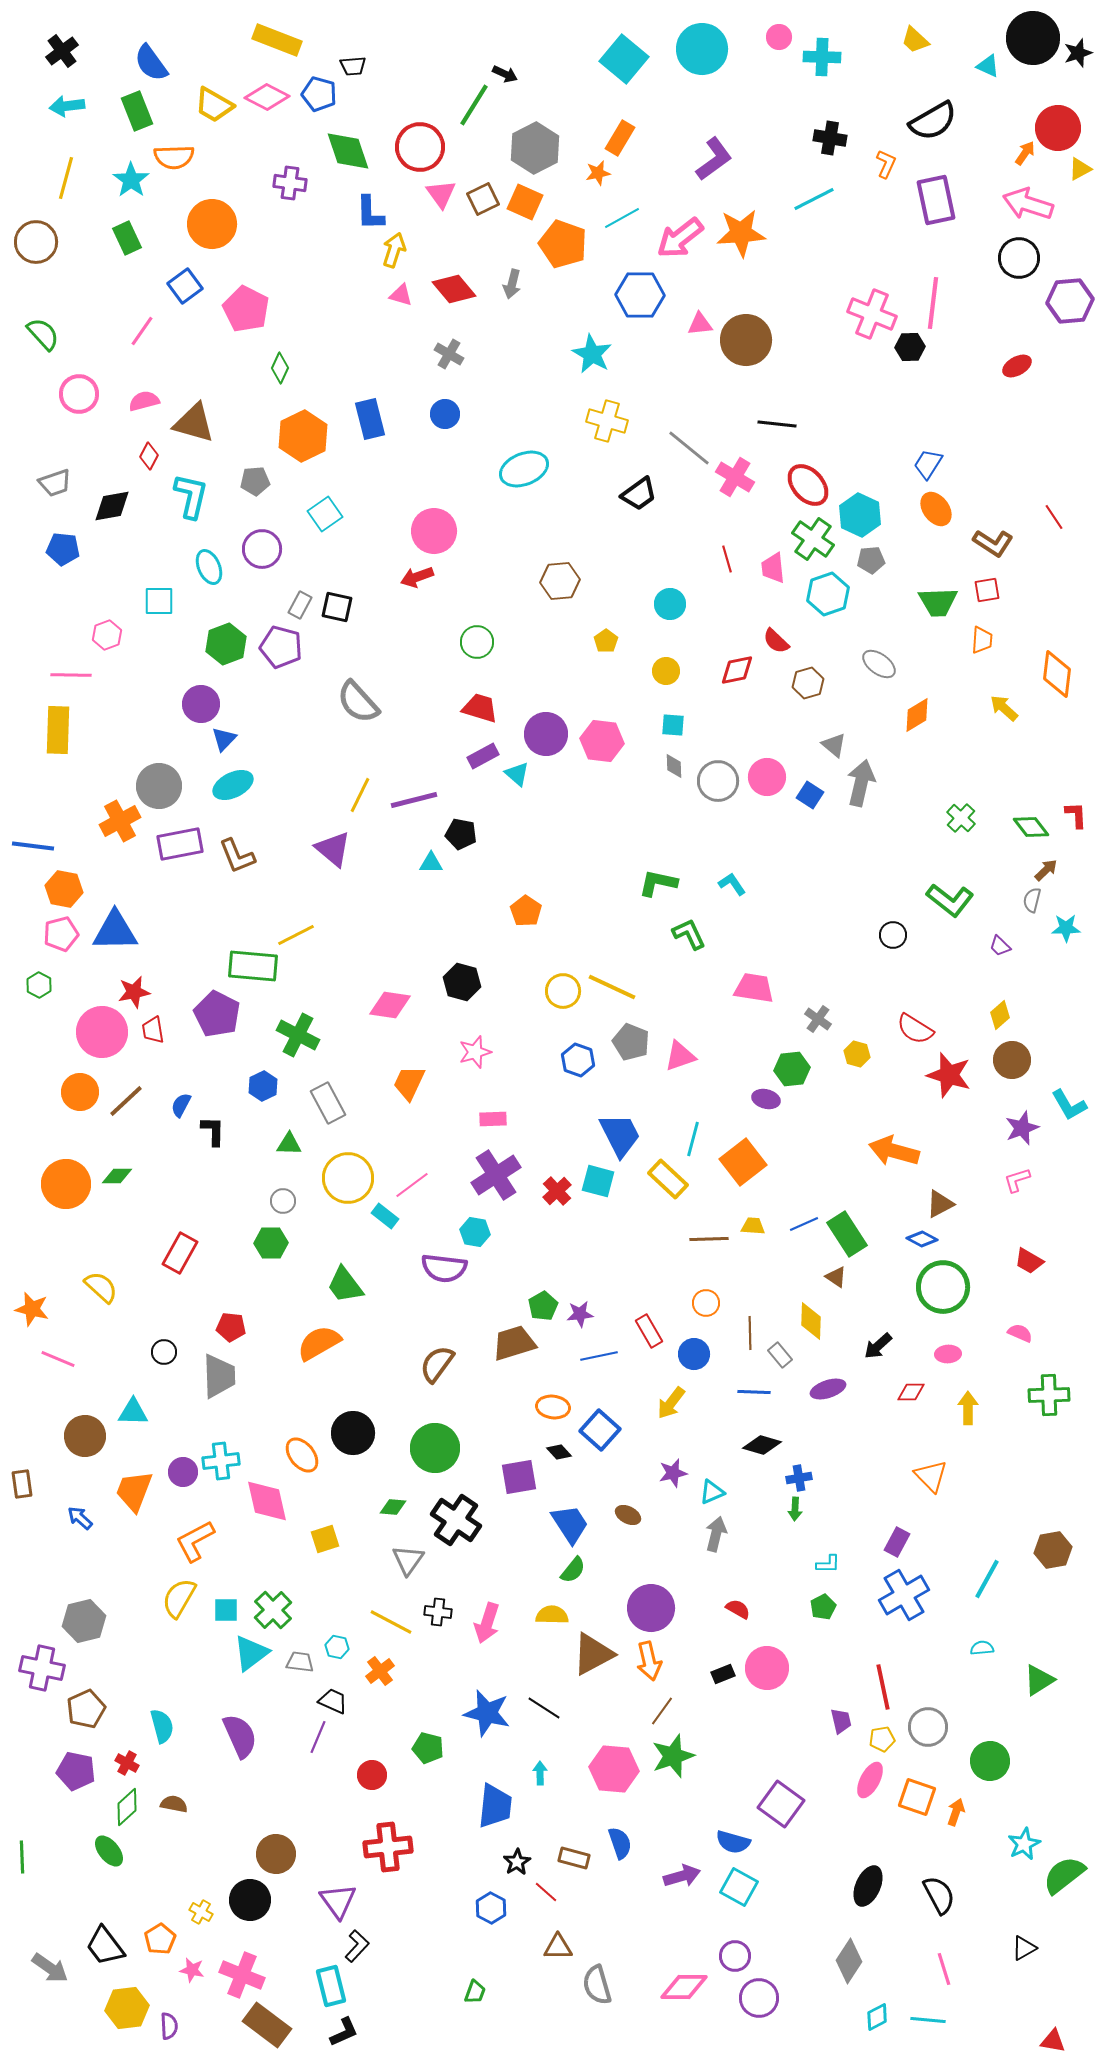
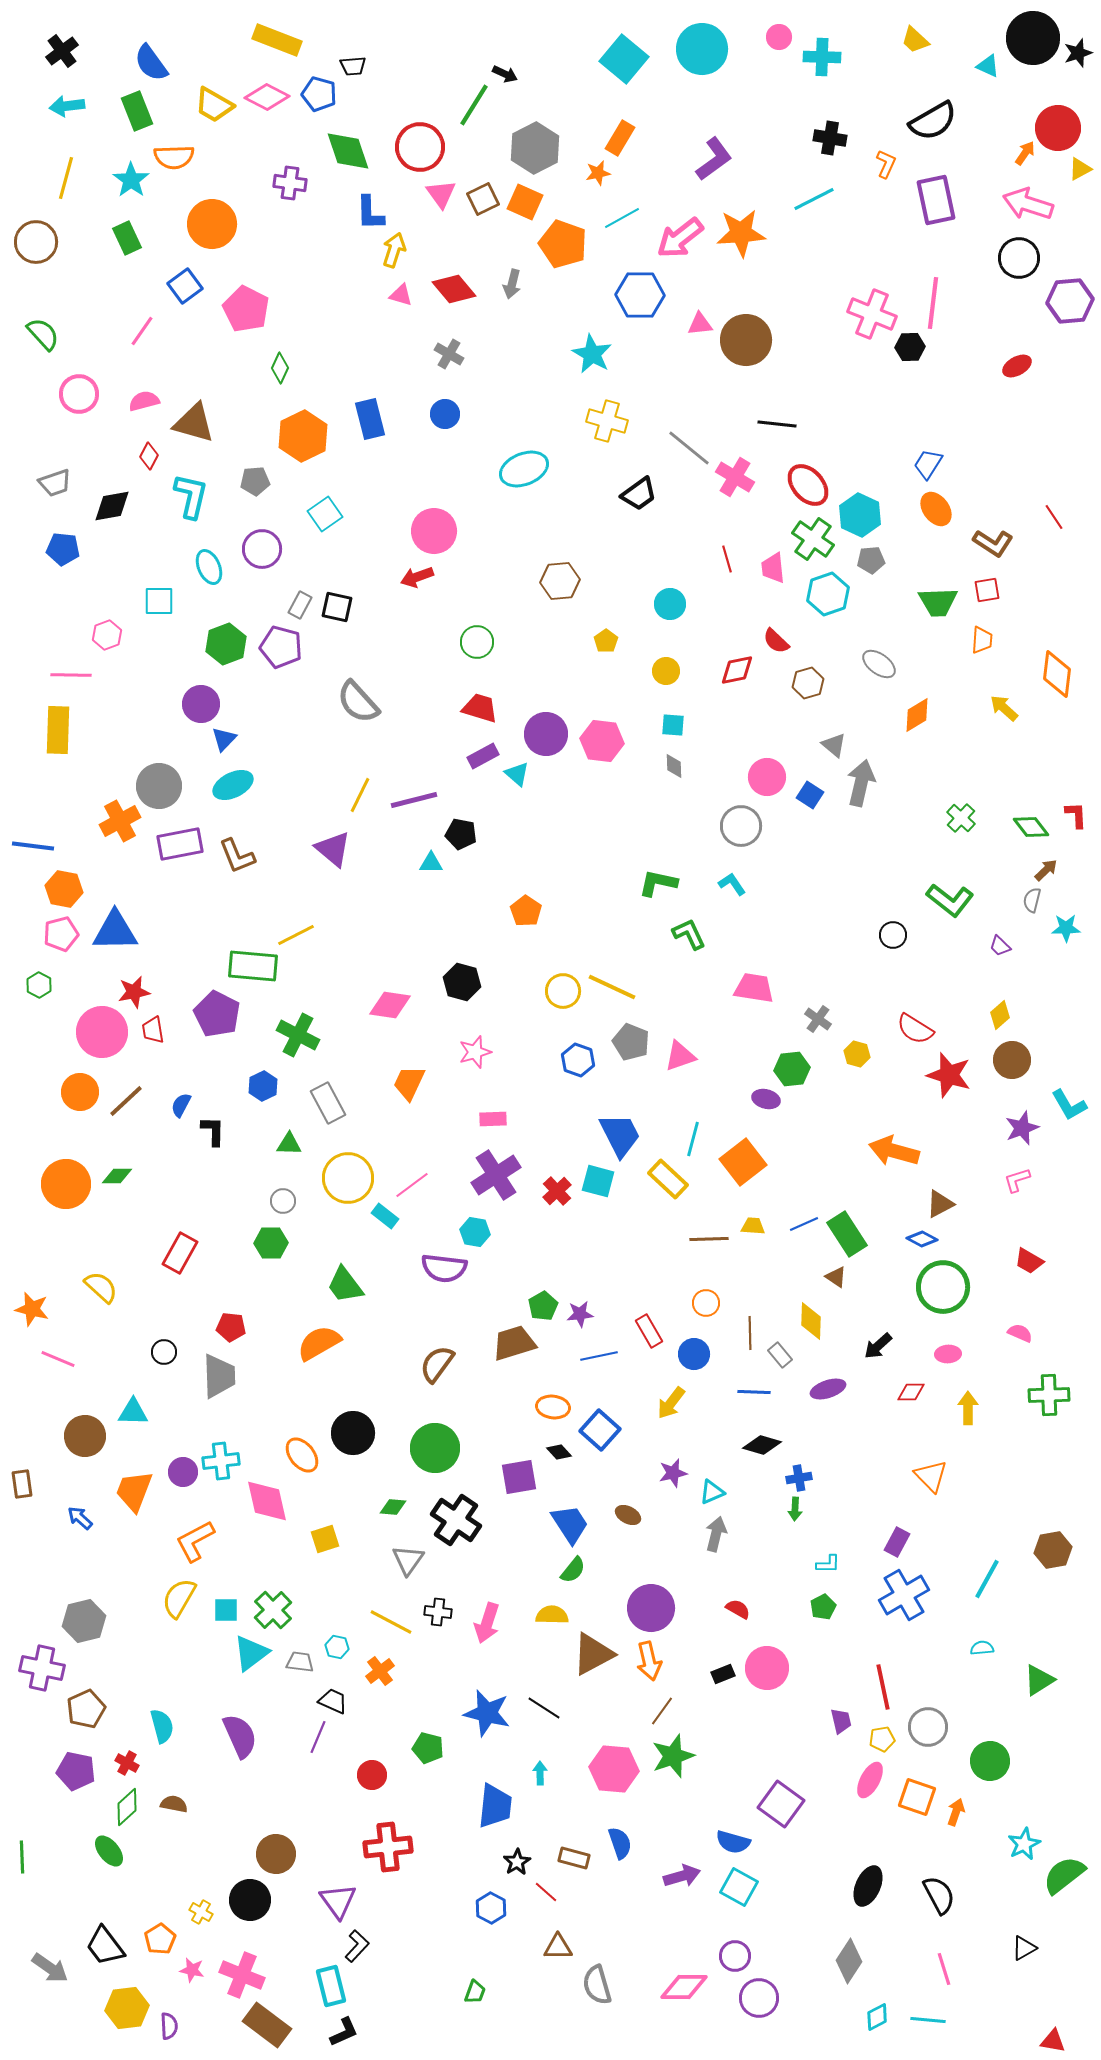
gray circle at (718, 781): moved 23 px right, 45 px down
